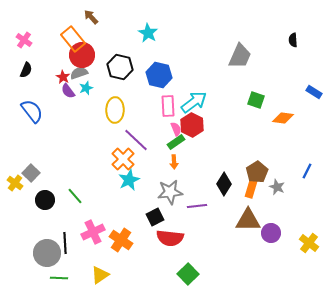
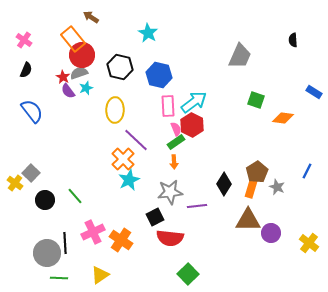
brown arrow at (91, 17): rotated 14 degrees counterclockwise
